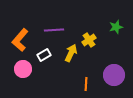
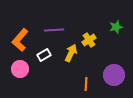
pink circle: moved 3 px left
